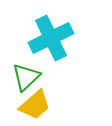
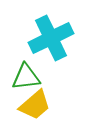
green triangle: rotated 36 degrees clockwise
